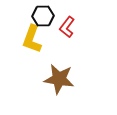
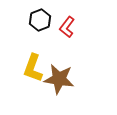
black hexagon: moved 3 px left, 4 px down; rotated 20 degrees counterclockwise
yellow L-shape: moved 1 px right, 29 px down
